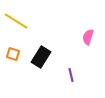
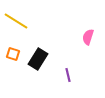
black rectangle: moved 3 px left, 2 px down
purple line: moved 3 px left
